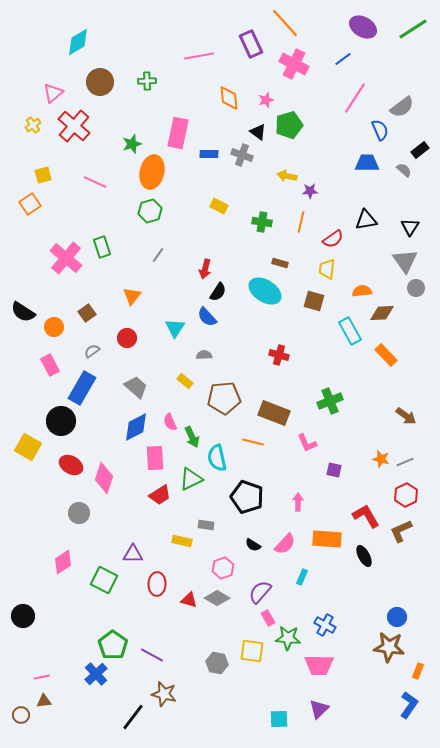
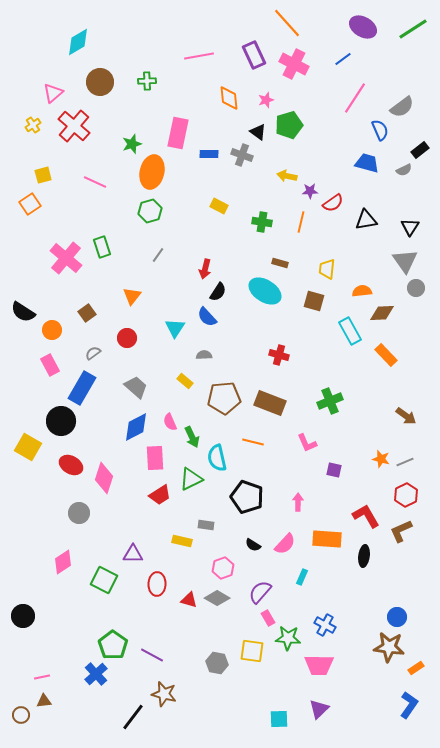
orange line at (285, 23): moved 2 px right
purple rectangle at (251, 44): moved 3 px right, 11 px down
blue trapezoid at (367, 163): rotated 15 degrees clockwise
gray semicircle at (404, 170): rotated 112 degrees clockwise
red semicircle at (333, 239): moved 36 px up
orange circle at (54, 327): moved 2 px left, 3 px down
gray semicircle at (92, 351): moved 1 px right, 2 px down
brown rectangle at (274, 413): moved 4 px left, 10 px up
black ellipse at (364, 556): rotated 35 degrees clockwise
orange rectangle at (418, 671): moved 2 px left, 3 px up; rotated 35 degrees clockwise
